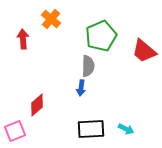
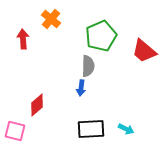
pink square: rotated 35 degrees clockwise
